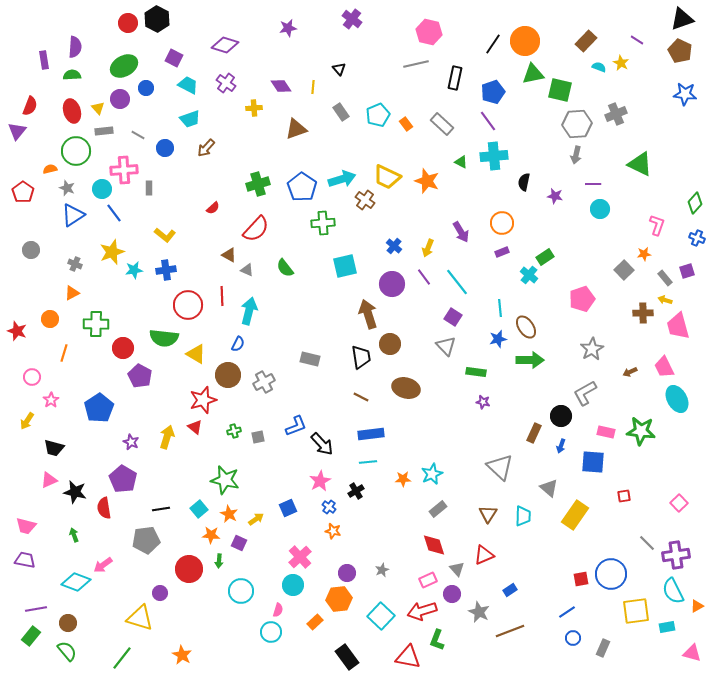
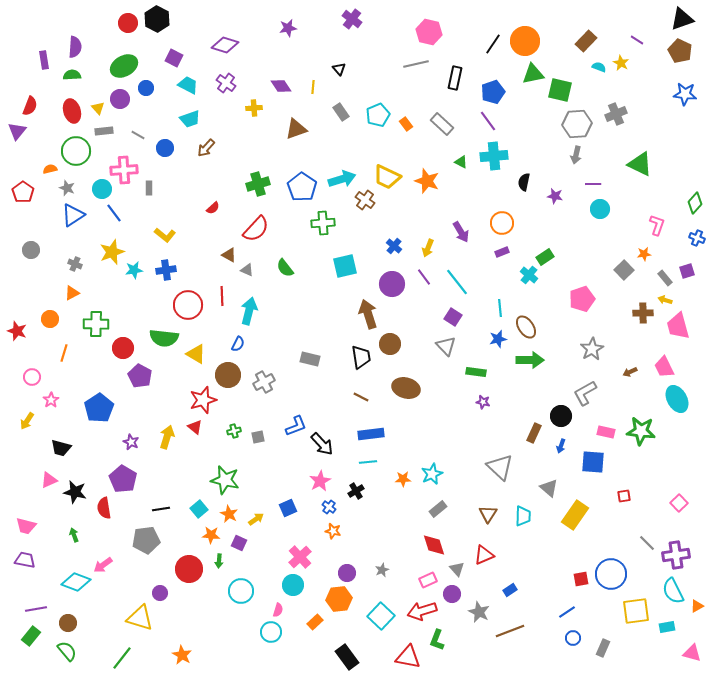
black trapezoid at (54, 448): moved 7 px right
